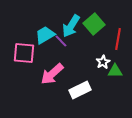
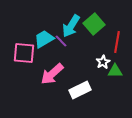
cyan trapezoid: moved 1 px left, 4 px down
red line: moved 1 px left, 3 px down
